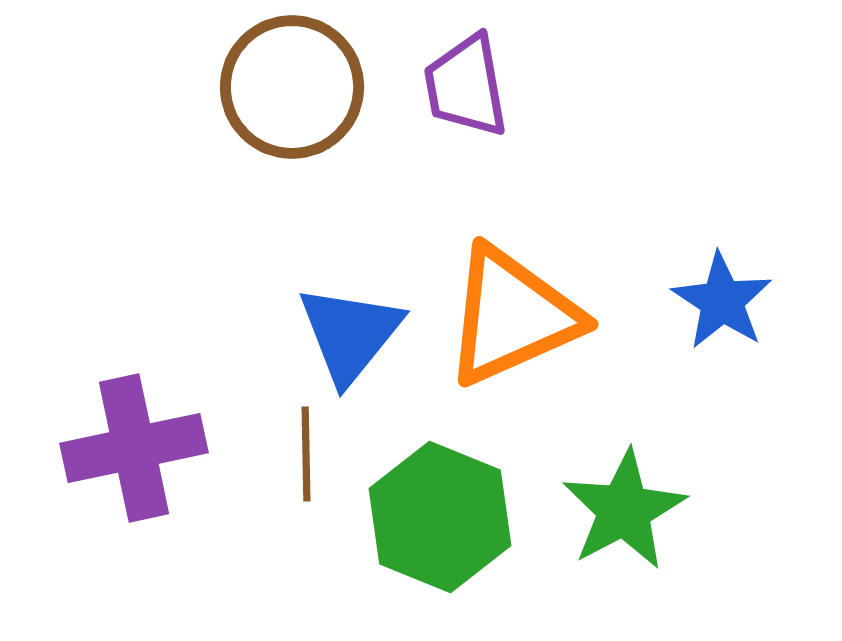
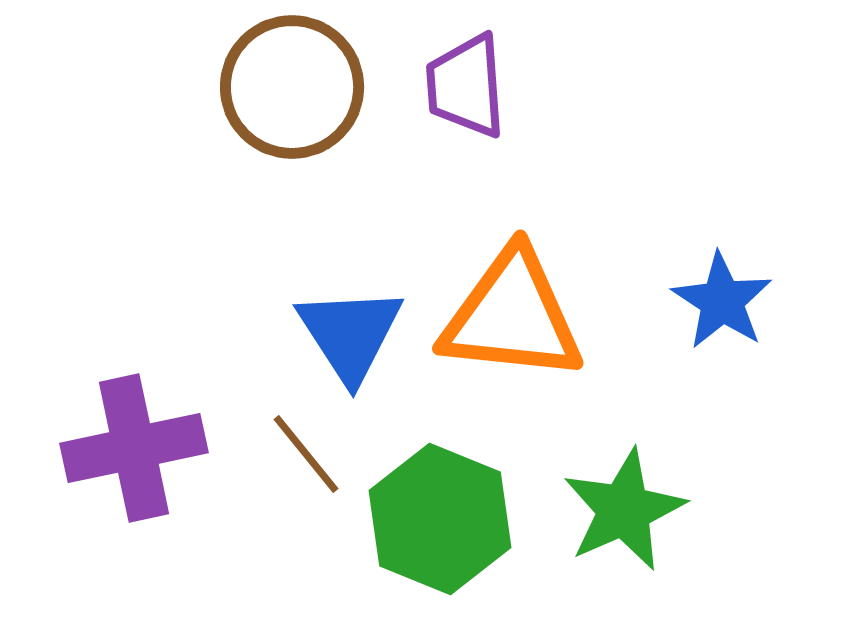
purple trapezoid: rotated 6 degrees clockwise
orange triangle: rotated 30 degrees clockwise
blue triangle: rotated 12 degrees counterclockwise
brown line: rotated 38 degrees counterclockwise
green star: rotated 4 degrees clockwise
green hexagon: moved 2 px down
